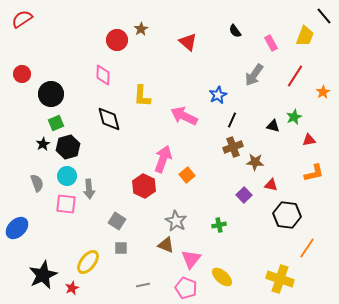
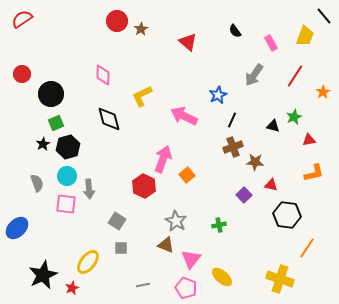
red circle at (117, 40): moved 19 px up
yellow L-shape at (142, 96): rotated 60 degrees clockwise
